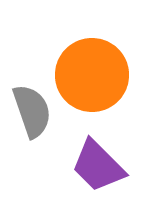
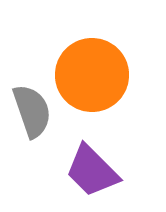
purple trapezoid: moved 6 px left, 5 px down
